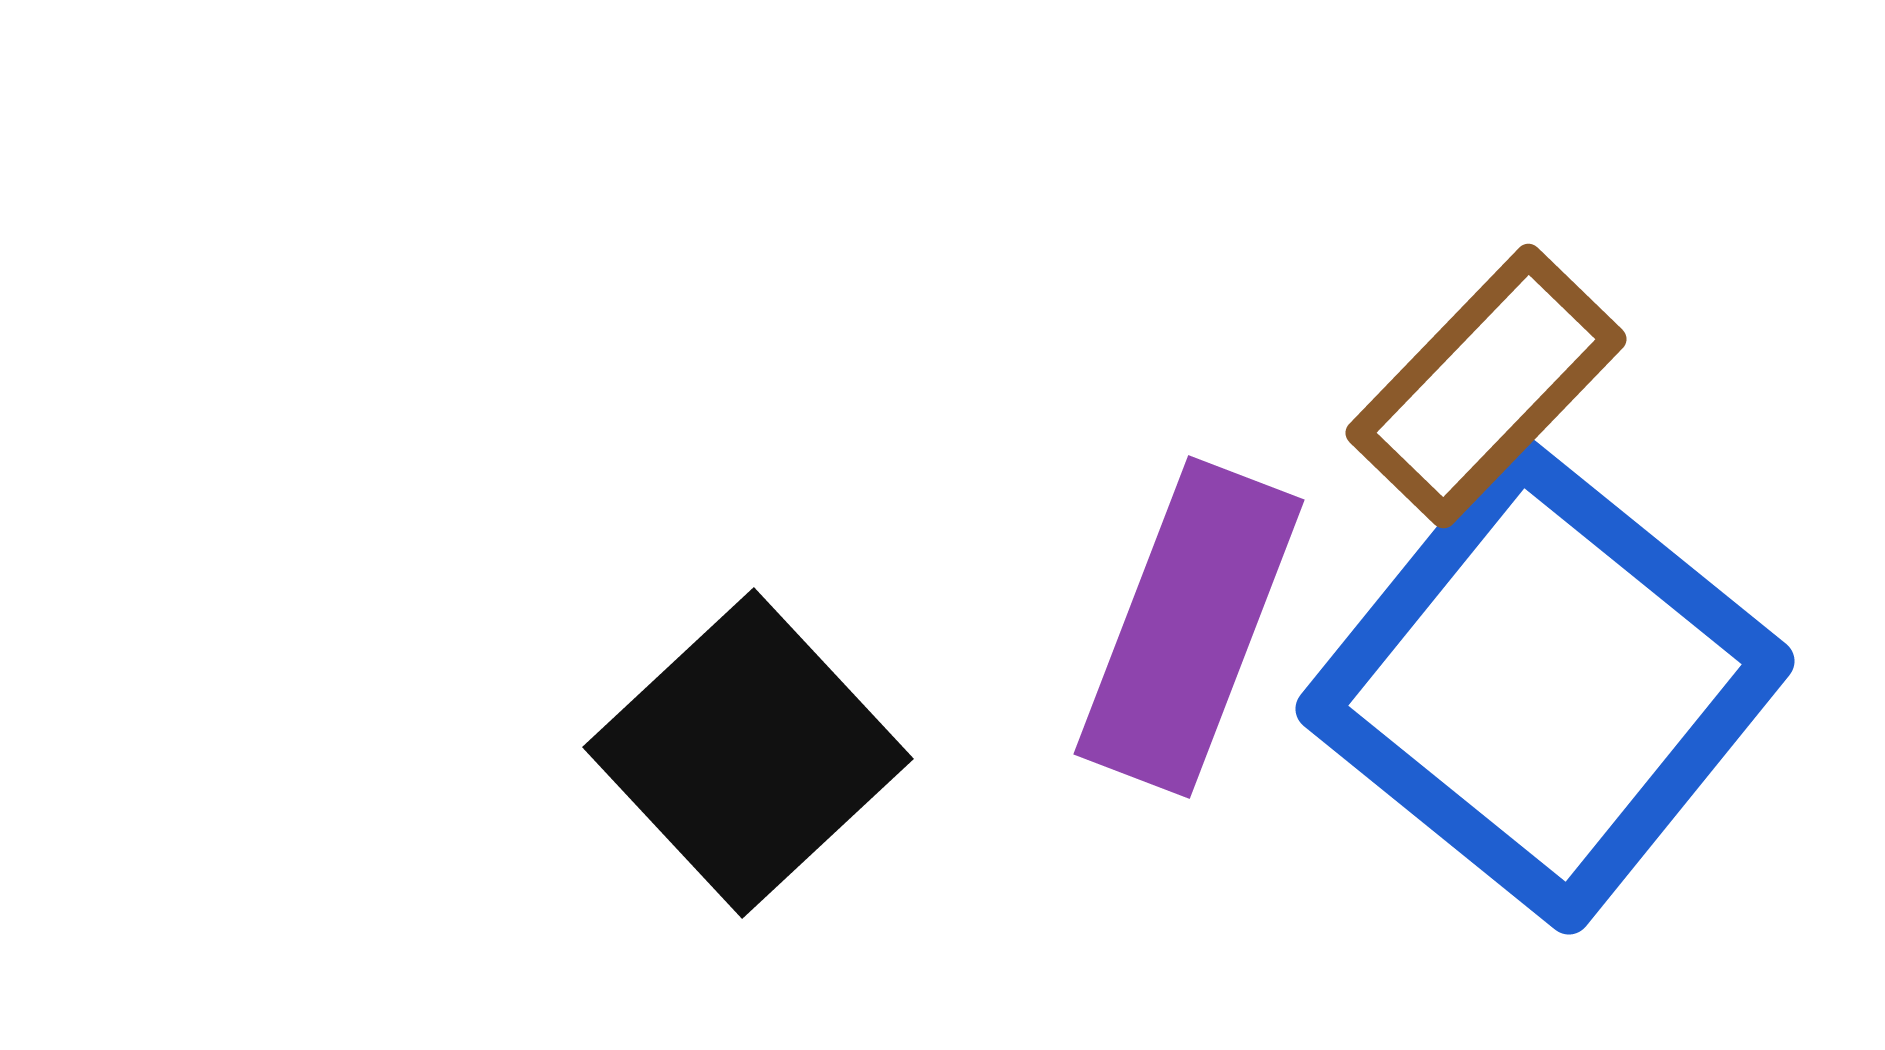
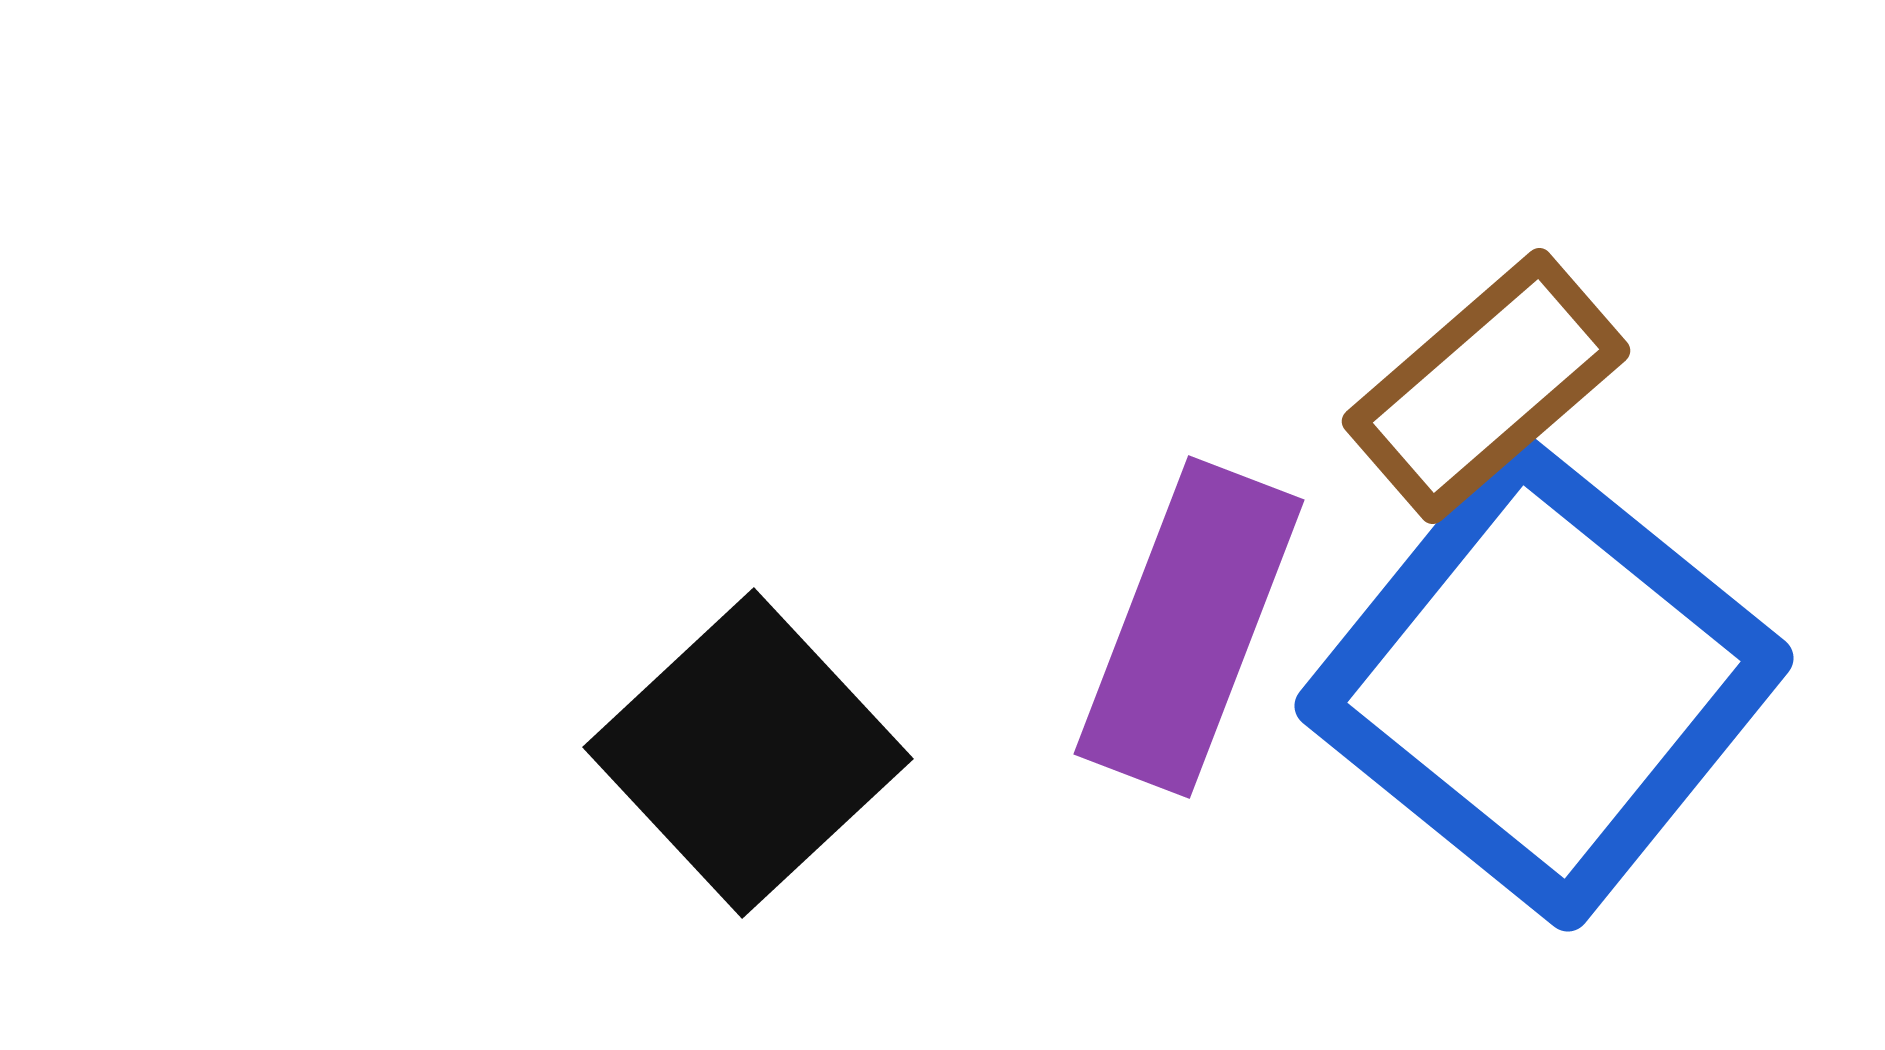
brown rectangle: rotated 5 degrees clockwise
blue square: moved 1 px left, 3 px up
